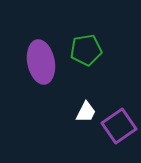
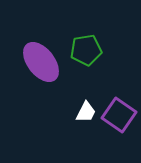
purple ellipse: rotated 27 degrees counterclockwise
purple square: moved 11 px up; rotated 20 degrees counterclockwise
